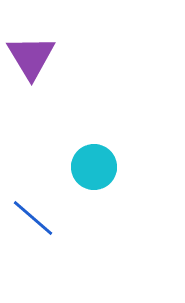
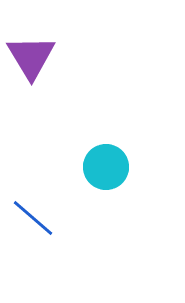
cyan circle: moved 12 px right
